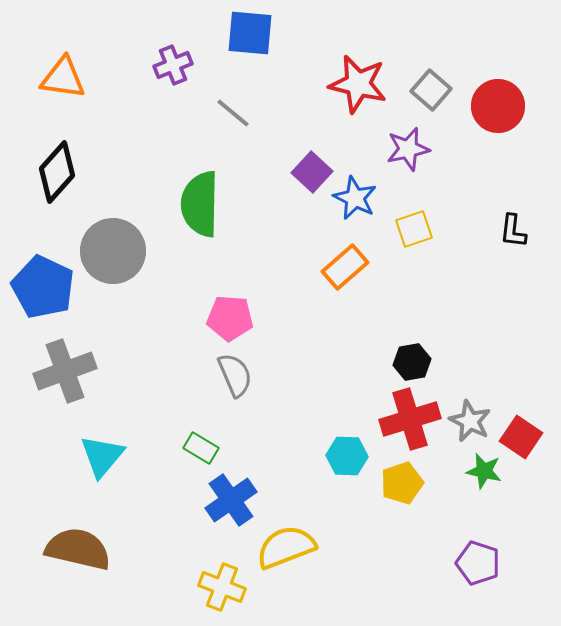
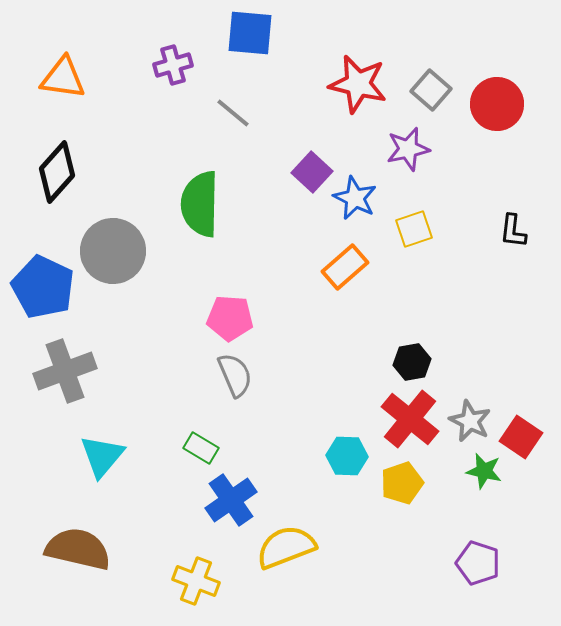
purple cross: rotated 6 degrees clockwise
red circle: moved 1 px left, 2 px up
red cross: rotated 34 degrees counterclockwise
yellow cross: moved 26 px left, 6 px up
